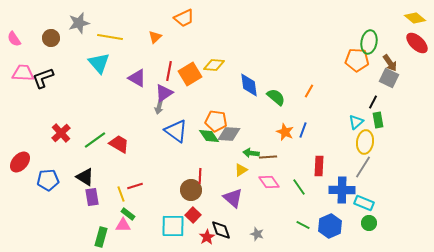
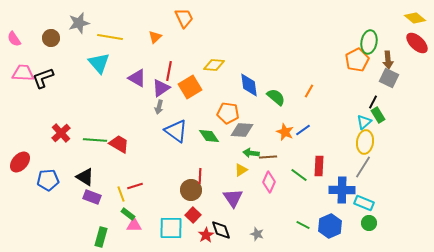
orange trapezoid at (184, 18): rotated 90 degrees counterclockwise
orange pentagon at (357, 60): rotated 30 degrees counterclockwise
brown arrow at (390, 63): moved 2 px left, 3 px up; rotated 30 degrees clockwise
orange square at (190, 74): moved 13 px down
purple triangle at (164, 93): moved 3 px left, 5 px up
green rectangle at (378, 120): moved 5 px up; rotated 21 degrees counterclockwise
orange pentagon at (216, 121): moved 12 px right, 8 px up
cyan triangle at (356, 122): moved 8 px right
blue line at (303, 130): rotated 35 degrees clockwise
gray diamond at (229, 134): moved 13 px right, 4 px up
green line at (95, 140): rotated 40 degrees clockwise
pink diamond at (269, 182): rotated 60 degrees clockwise
green line at (299, 187): moved 12 px up; rotated 18 degrees counterclockwise
purple rectangle at (92, 197): rotated 60 degrees counterclockwise
purple triangle at (233, 198): rotated 15 degrees clockwise
pink triangle at (123, 225): moved 11 px right
cyan square at (173, 226): moved 2 px left, 2 px down
red star at (207, 237): moved 1 px left, 2 px up
